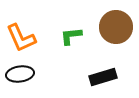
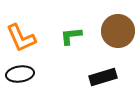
brown circle: moved 2 px right, 4 px down
